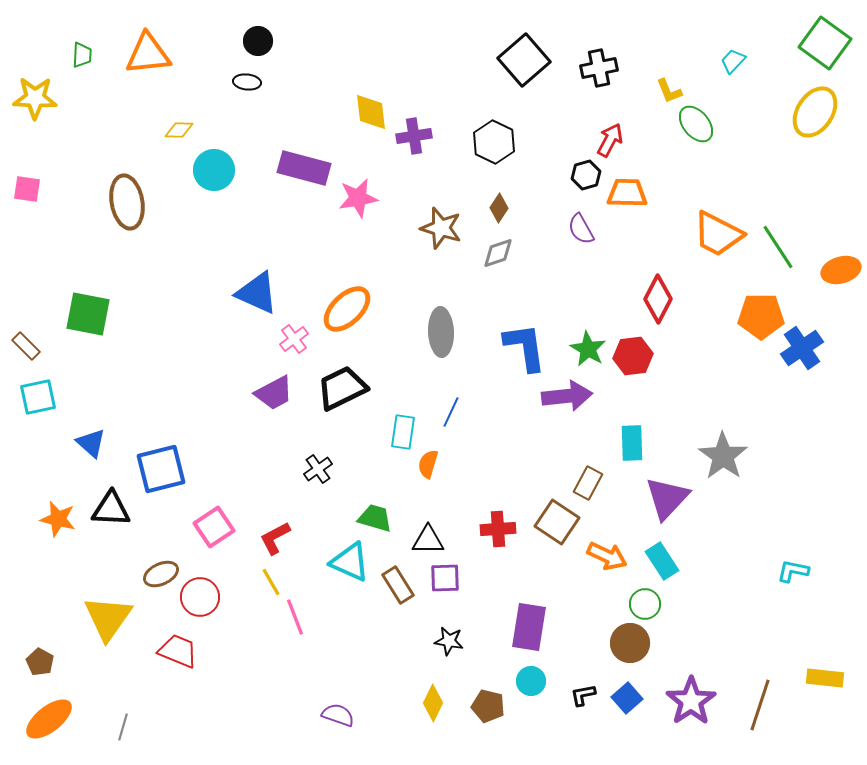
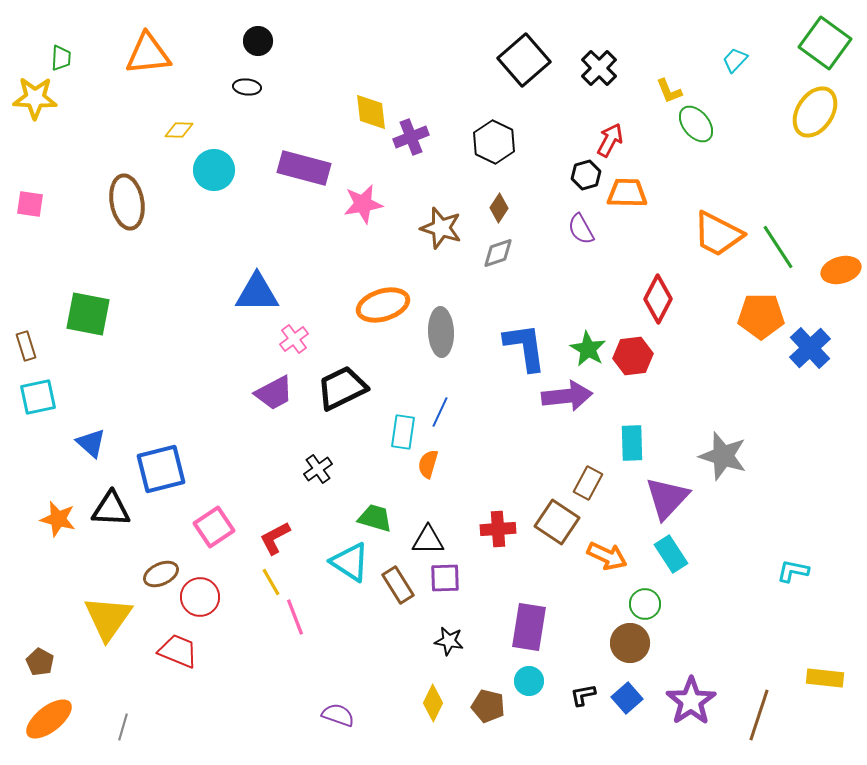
green trapezoid at (82, 55): moved 21 px left, 3 px down
cyan trapezoid at (733, 61): moved 2 px right, 1 px up
black cross at (599, 68): rotated 33 degrees counterclockwise
black ellipse at (247, 82): moved 5 px down
purple cross at (414, 136): moved 3 px left, 1 px down; rotated 12 degrees counterclockwise
pink square at (27, 189): moved 3 px right, 15 px down
pink star at (358, 198): moved 5 px right, 6 px down
blue triangle at (257, 293): rotated 24 degrees counterclockwise
orange ellipse at (347, 309): moved 36 px right, 4 px up; rotated 27 degrees clockwise
brown rectangle at (26, 346): rotated 28 degrees clockwise
blue cross at (802, 348): moved 8 px right; rotated 9 degrees counterclockwise
blue line at (451, 412): moved 11 px left
gray star at (723, 456): rotated 18 degrees counterclockwise
cyan rectangle at (662, 561): moved 9 px right, 7 px up
cyan triangle at (350, 562): rotated 9 degrees clockwise
cyan circle at (531, 681): moved 2 px left
brown line at (760, 705): moved 1 px left, 10 px down
